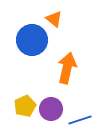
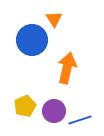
orange triangle: rotated 18 degrees clockwise
purple circle: moved 3 px right, 2 px down
